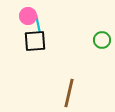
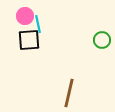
pink circle: moved 3 px left
black square: moved 6 px left, 1 px up
